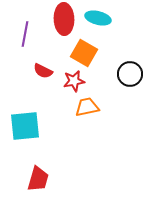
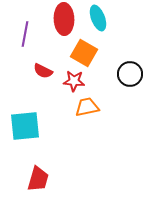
cyan ellipse: rotated 55 degrees clockwise
red star: rotated 15 degrees clockwise
